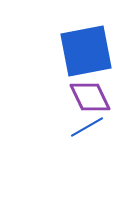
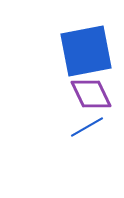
purple diamond: moved 1 px right, 3 px up
